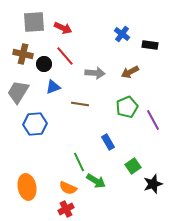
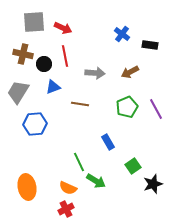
red line: rotated 30 degrees clockwise
purple line: moved 3 px right, 11 px up
